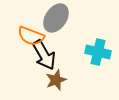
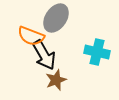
cyan cross: moved 1 px left
